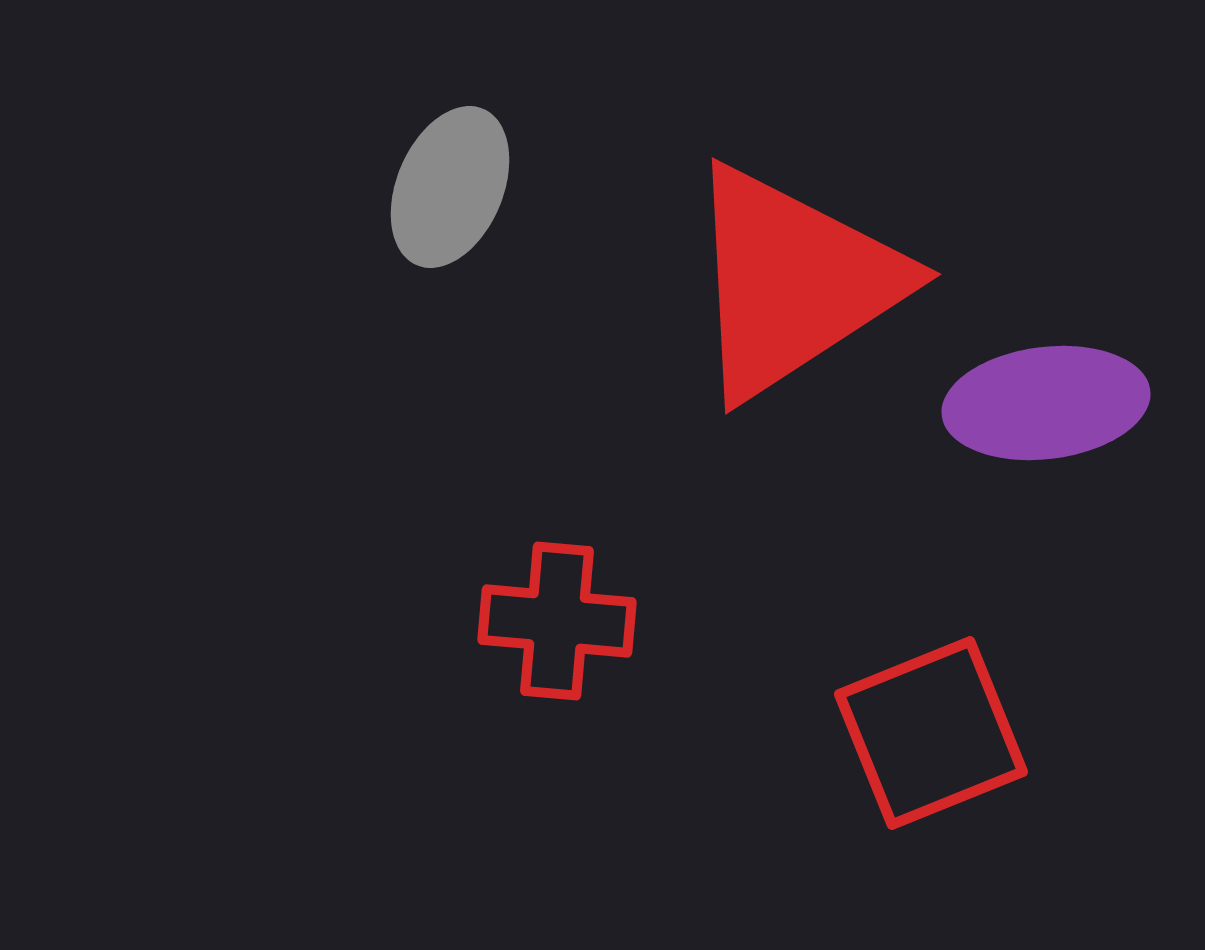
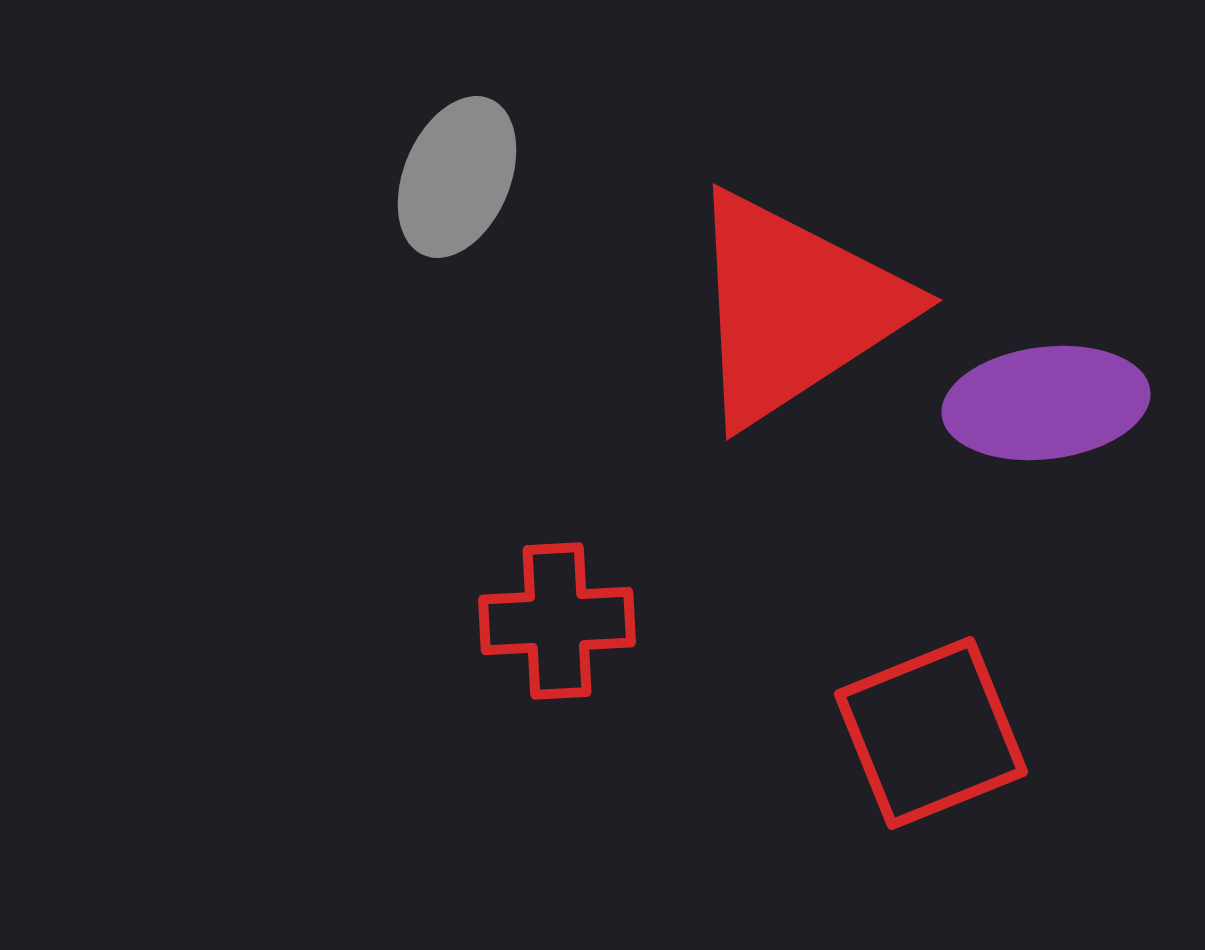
gray ellipse: moved 7 px right, 10 px up
red triangle: moved 1 px right, 26 px down
red cross: rotated 8 degrees counterclockwise
